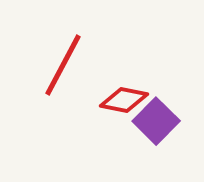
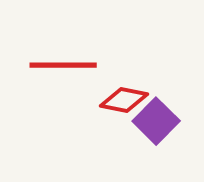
red line: rotated 62 degrees clockwise
